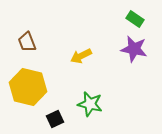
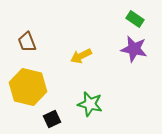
black square: moved 3 px left
